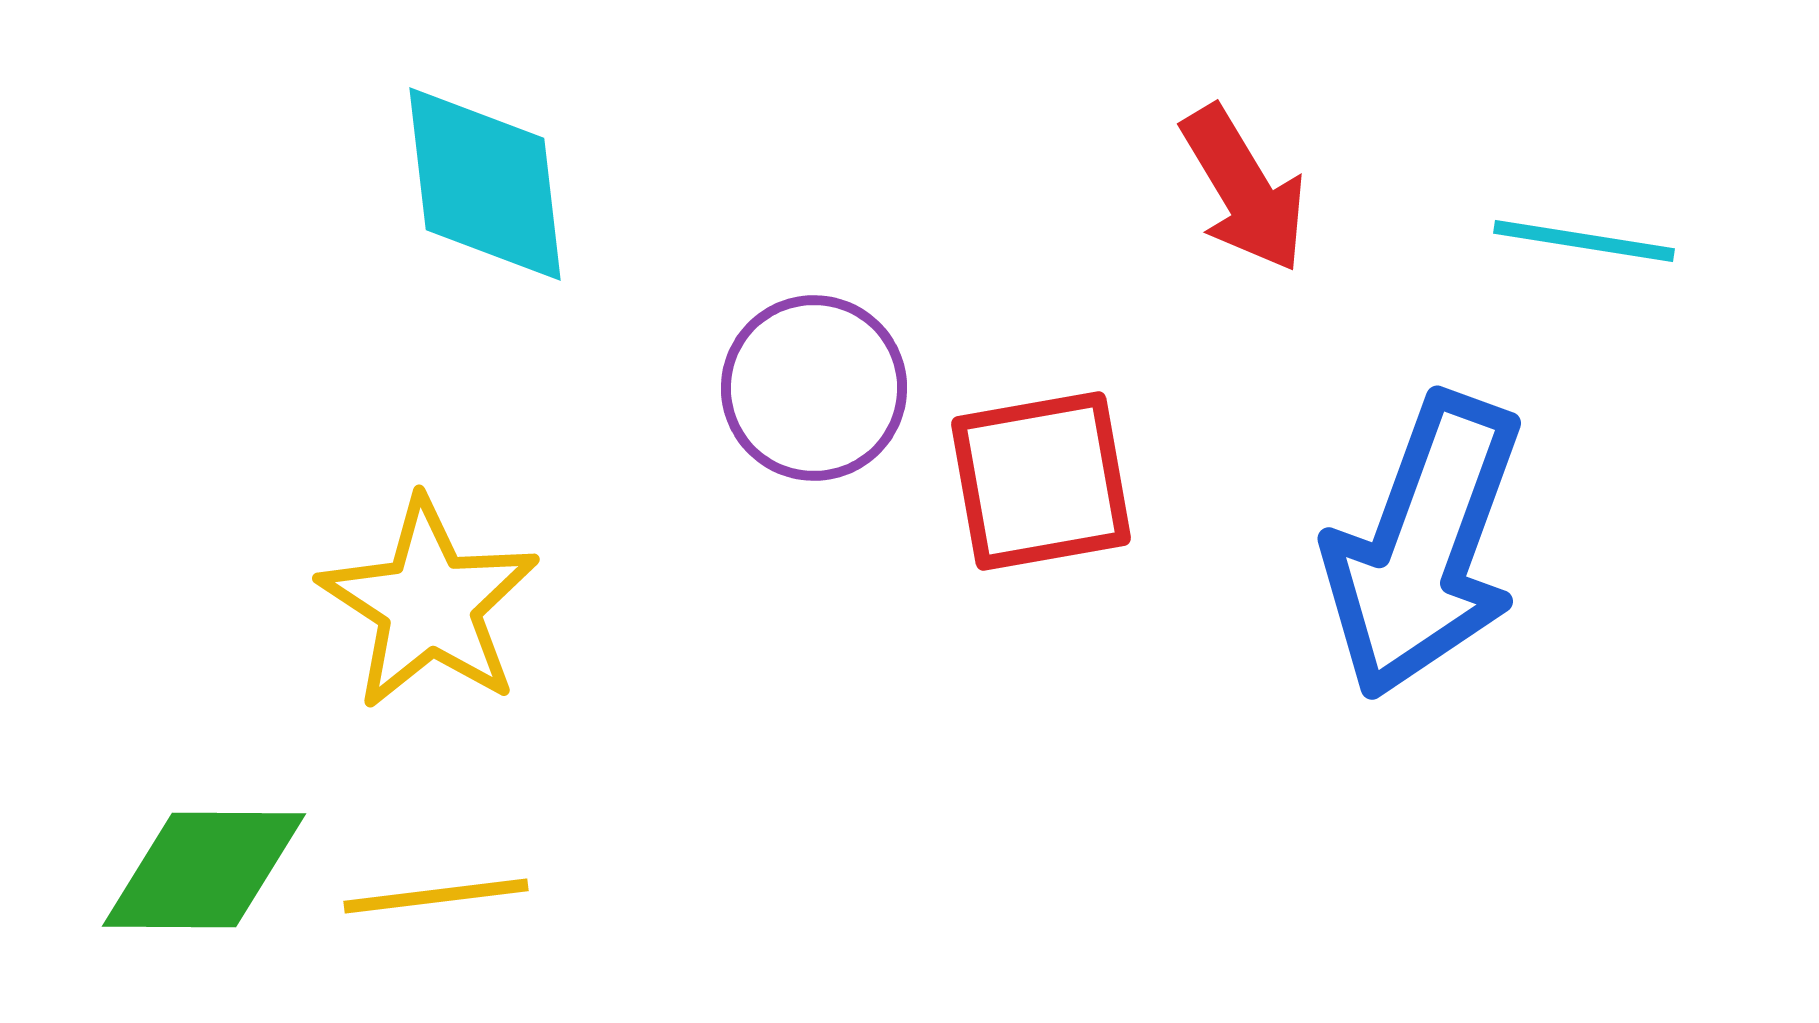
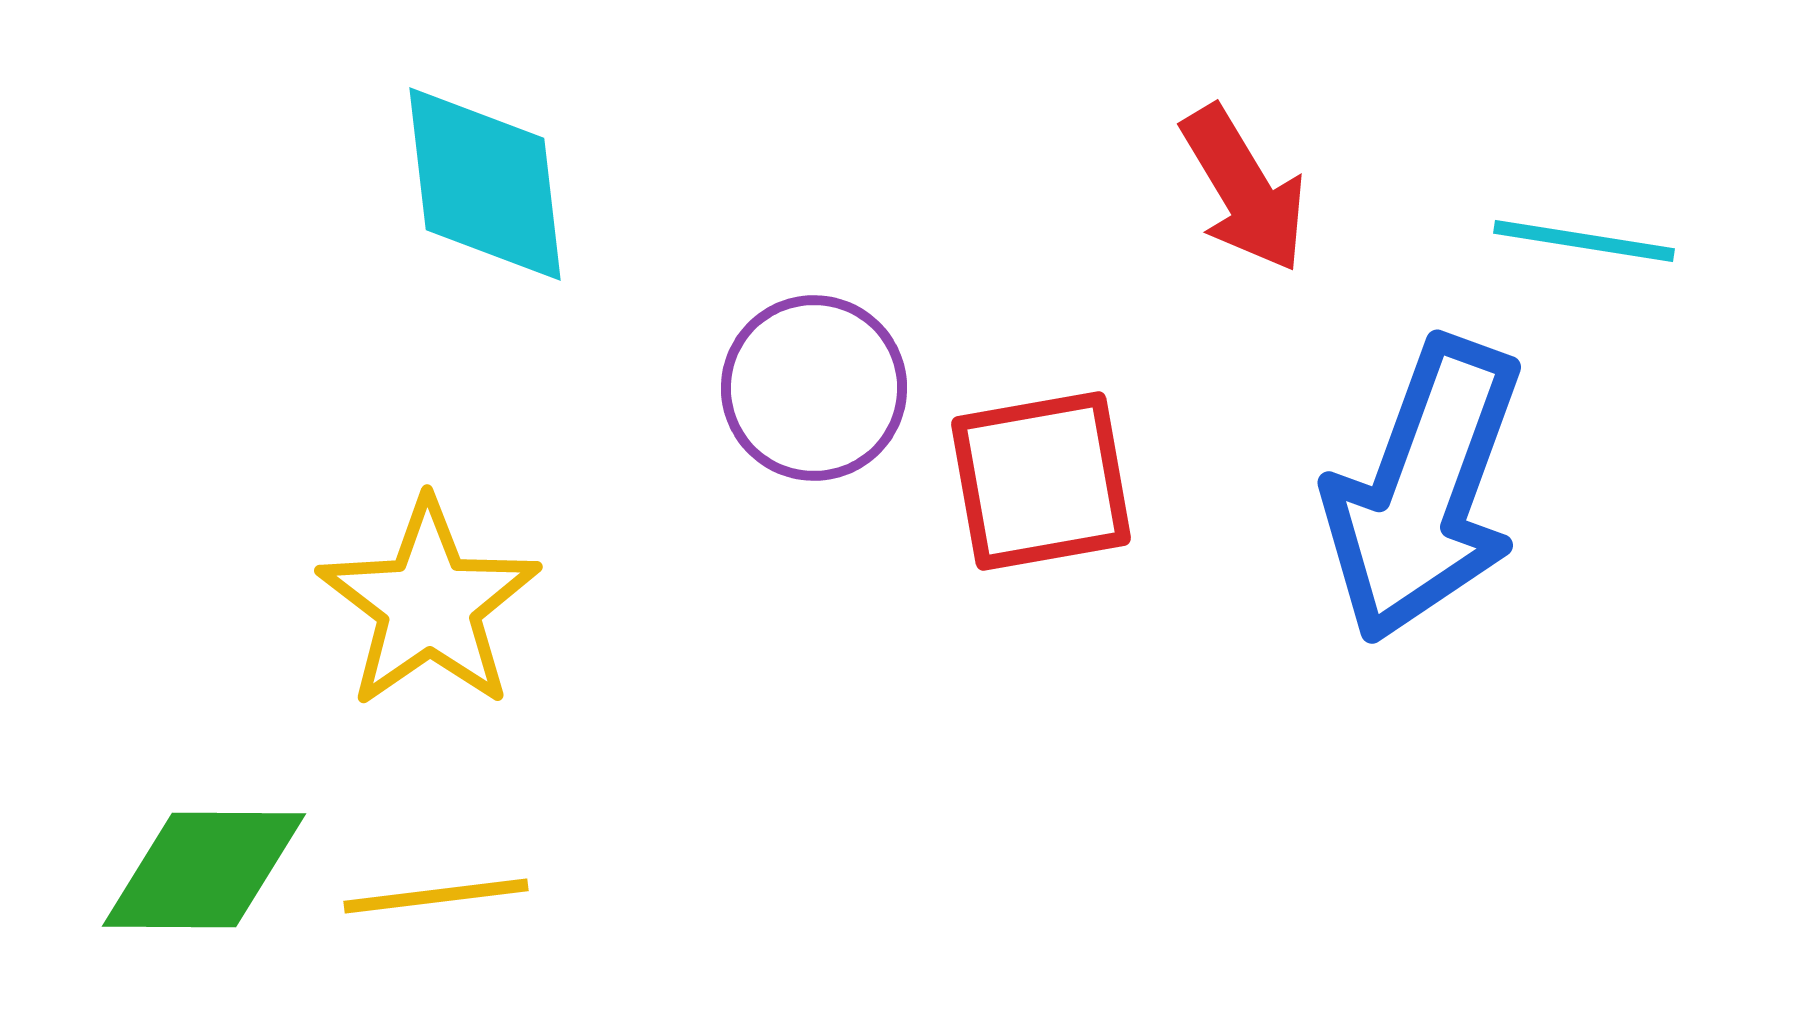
blue arrow: moved 56 px up
yellow star: rotated 4 degrees clockwise
